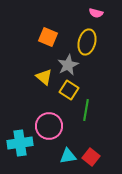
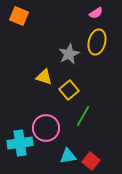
pink semicircle: rotated 48 degrees counterclockwise
orange square: moved 29 px left, 21 px up
yellow ellipse: moved 10 px right
gray star: moved 1 px right, 11 px up
yellow triangle: rotated 24 degrees counterclockwise
yellow square: rotated 18 degrees clockwise
green line: moved 3 px left, 6 px down; rotated 20 degrees clockwise
pink circle: moved 3 px left, 2 px down
red square: moved 4 px down
